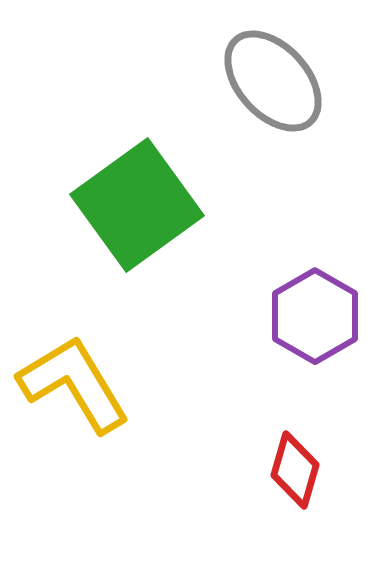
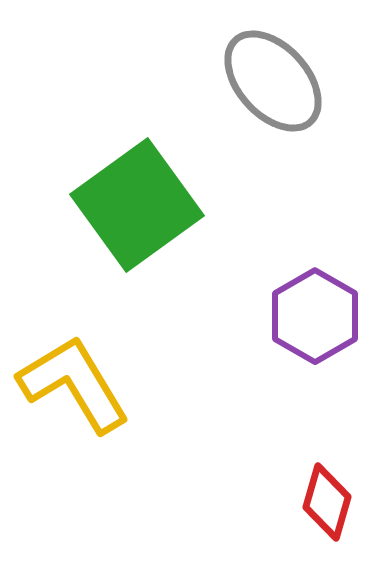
red diamond: moved 32 px right, 32 px down
